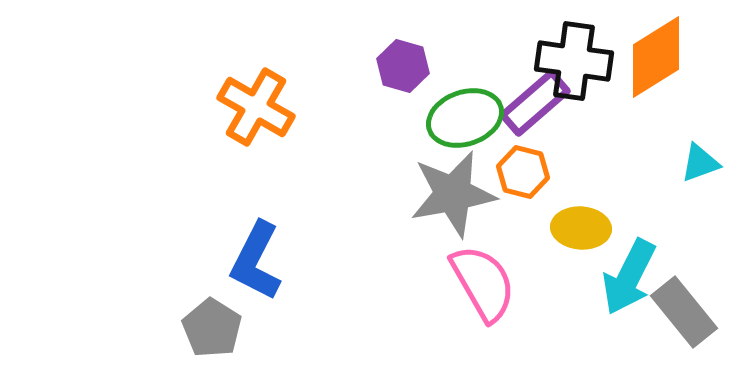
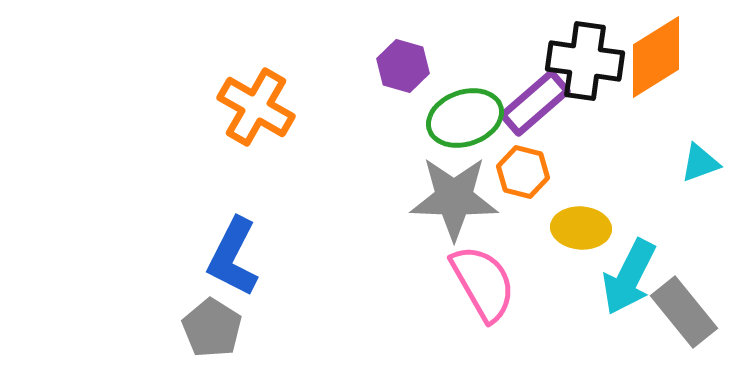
black cross: moved 11 px right
gray star: moved 1 px right, 4 px down; rotated 12 degrees clockwise
blue L-shape: moved 23 px left, 4 px up
